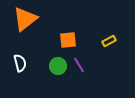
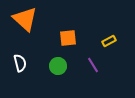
orange triangle: rotated 40 degrees counterclockwise
orange square: moved 2 px up
purple line: moved 14 px right
